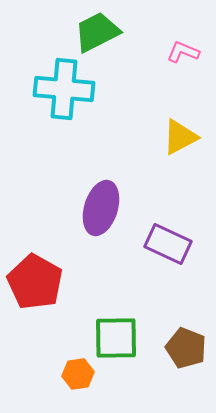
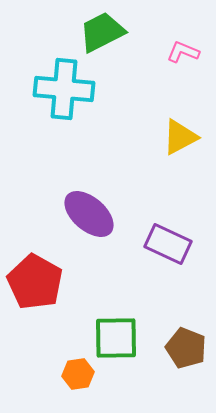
green trapezoid: moved 5 px right
purple ellipse: moved 12 px left, 6 px down; rotated 66 degrees counterclockwise
